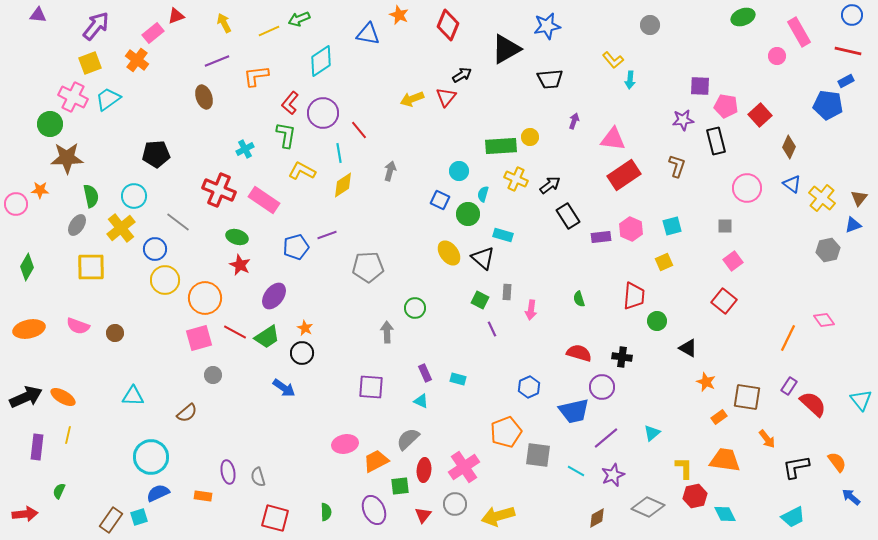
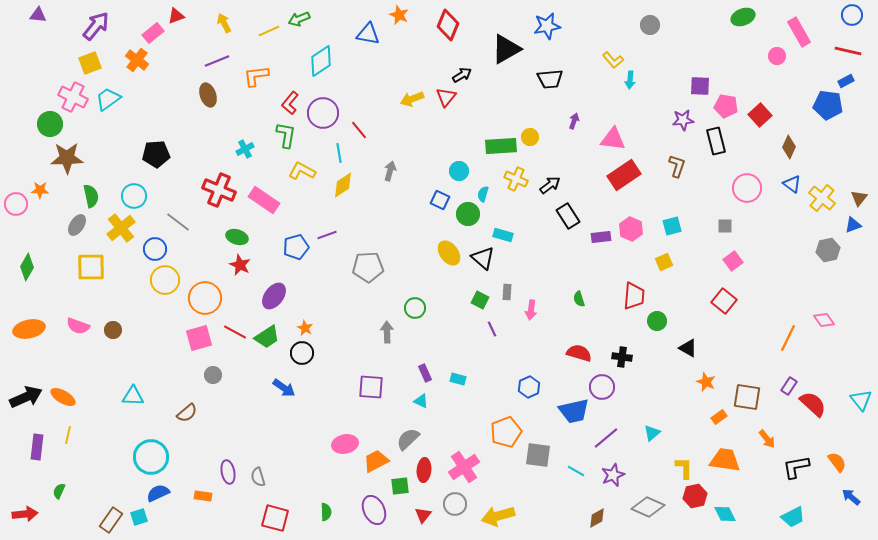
brown ellipse at (204, 97): moved 4 px right, 2 px up
brown circle at (115, 333): moved 2 px left, 3 px up
